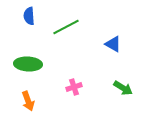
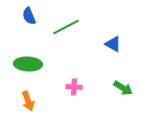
blue semicircle: rotated 18 degrees counterclockwise
pink cross: rotated 21 degrees clockwise
